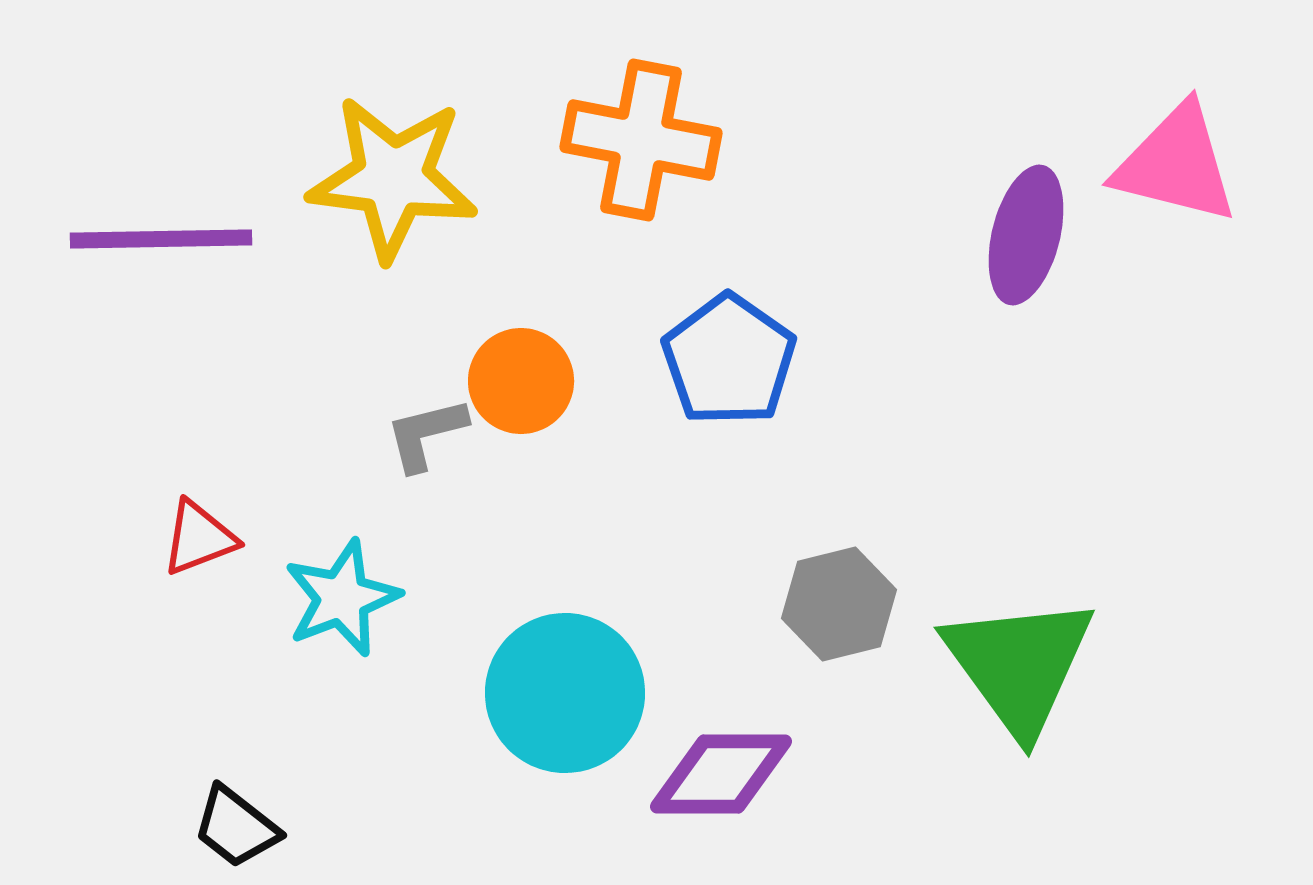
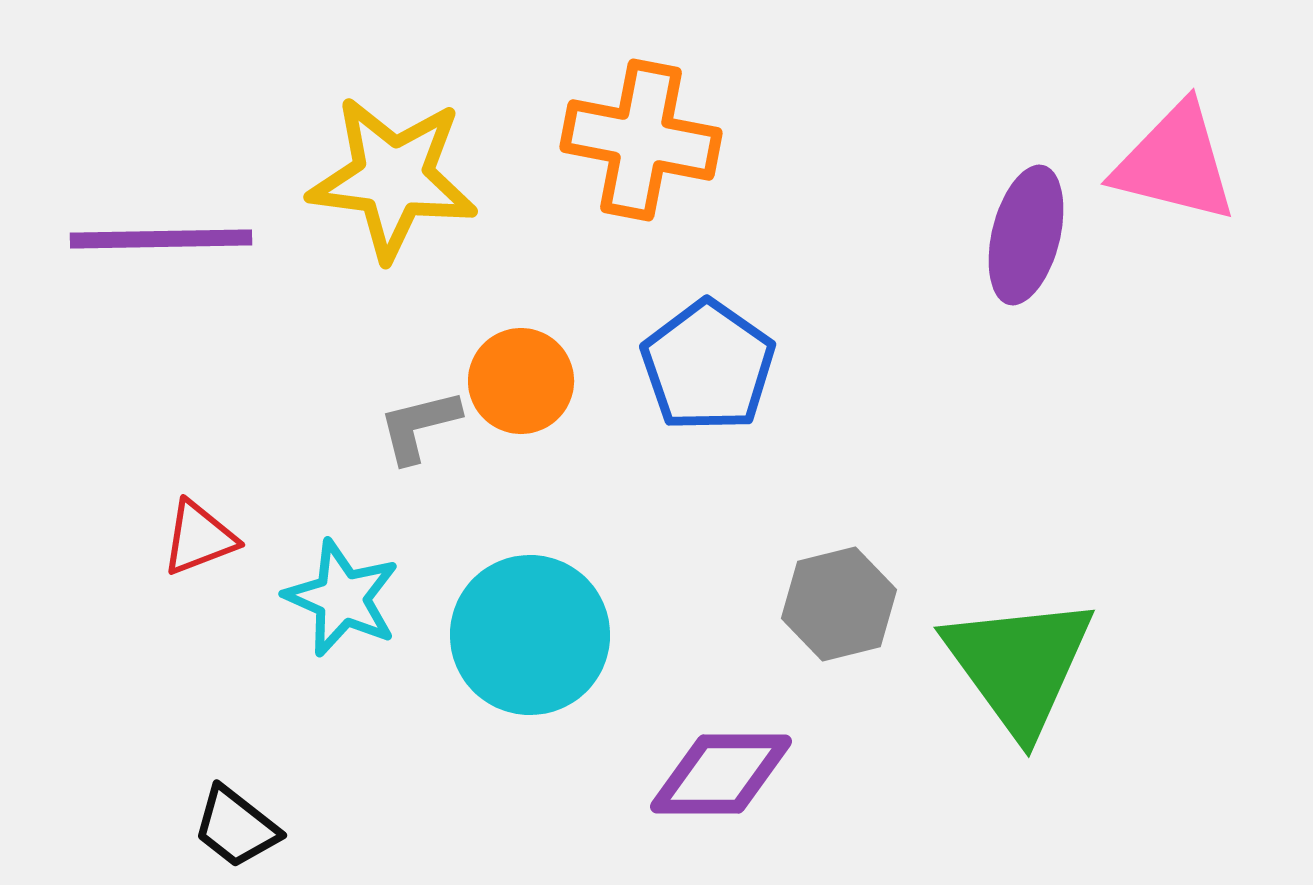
pink triangle: moved 1 px left, 1 px up
blue pentagon: moved 21 px left, 6 px down
gray L-shape: moved 7 px left, 8 px up
cyan star: rotated 27 degrees counterclockwise
cyan circle: moved 35 px left, 58 px up
